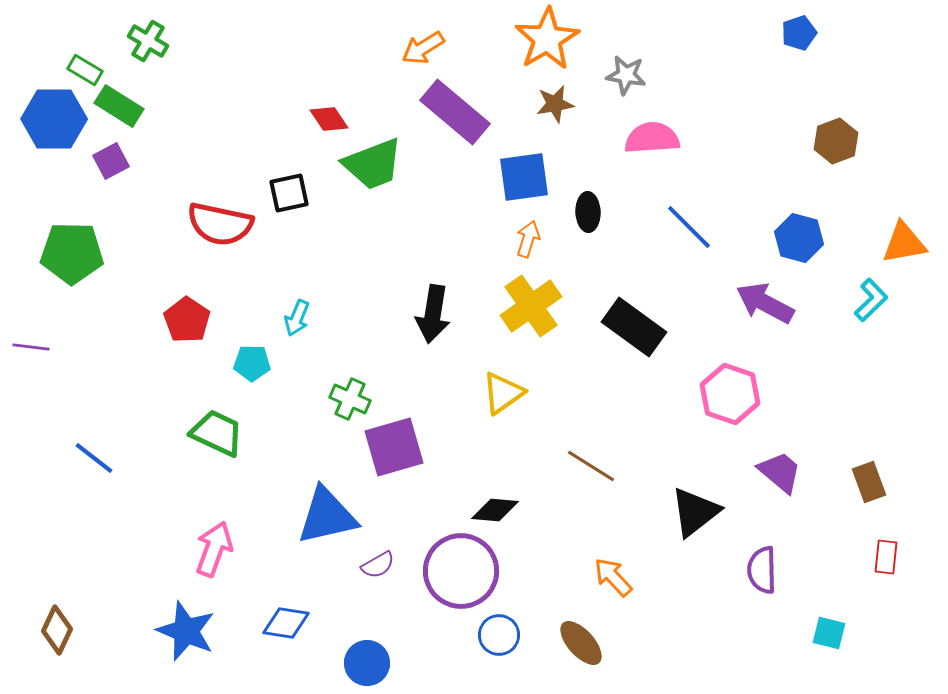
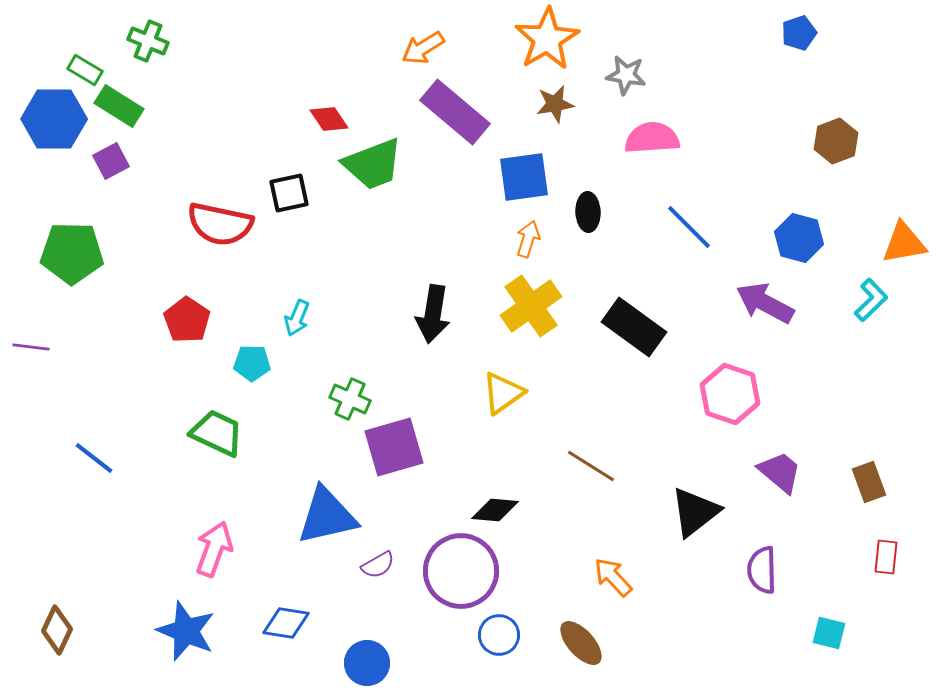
green cross at (148, 41): rotated 9 degrees counterclockwise
